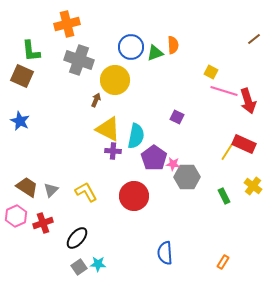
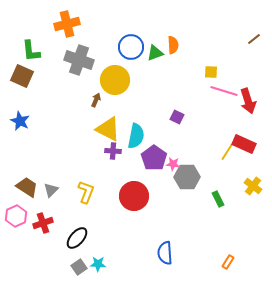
yellow square: rotated 24 degrees counterclockwise
yellow L-shape: rotated 50 degrees clockwise
green rectangle: moved 6 px left, 3 px down
orange rectangle: moved 5 px right
